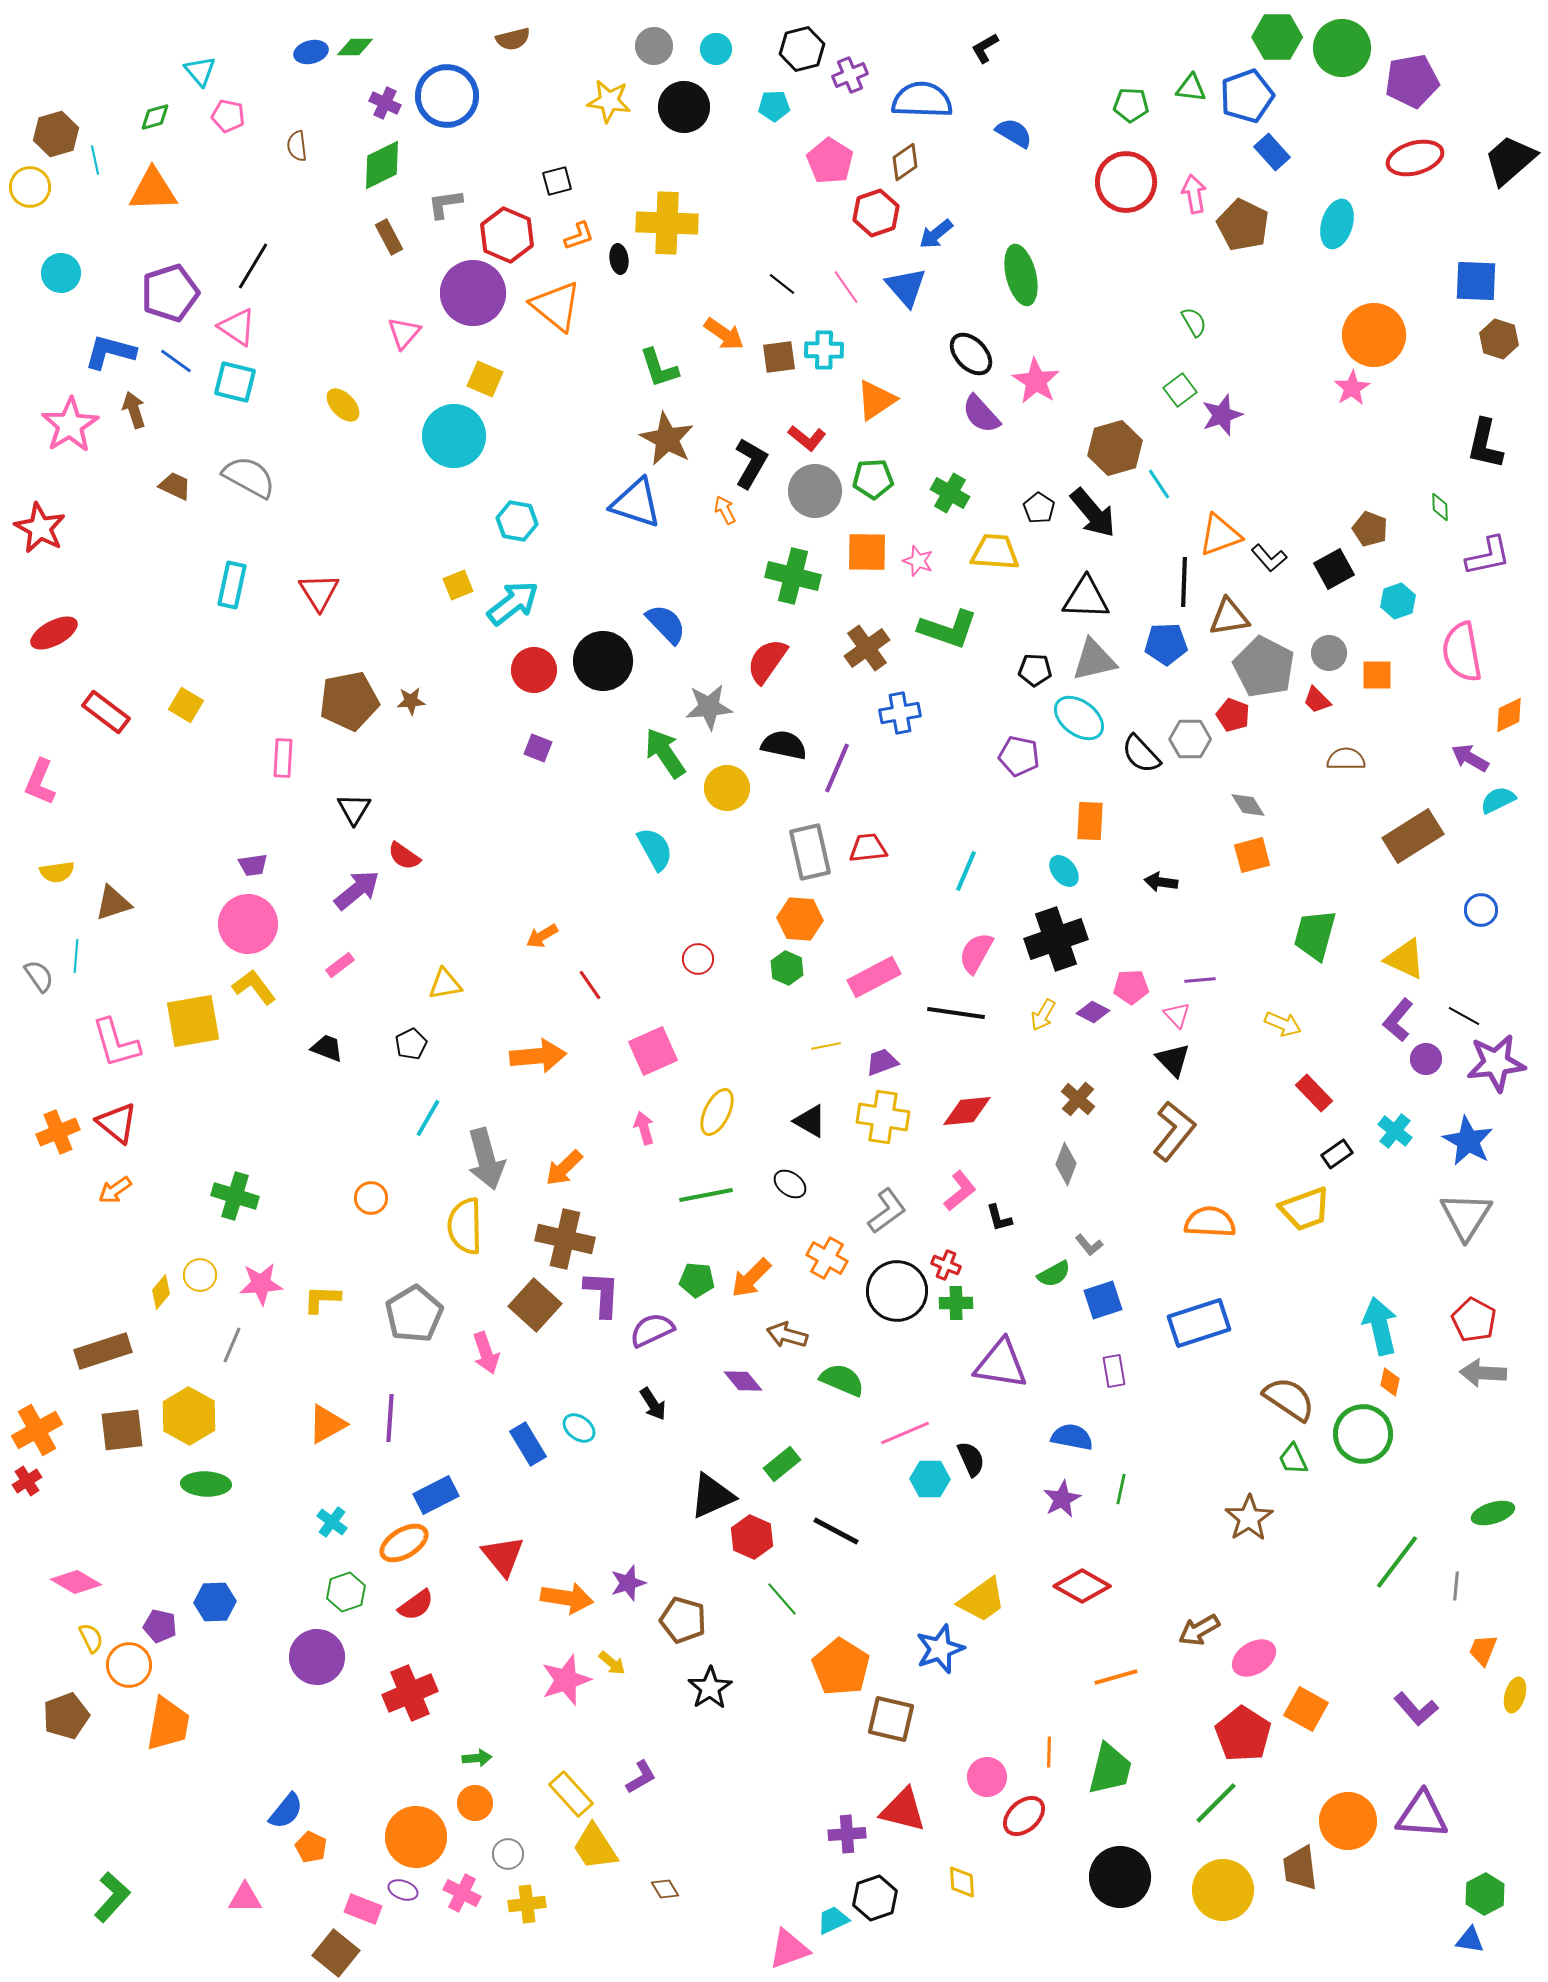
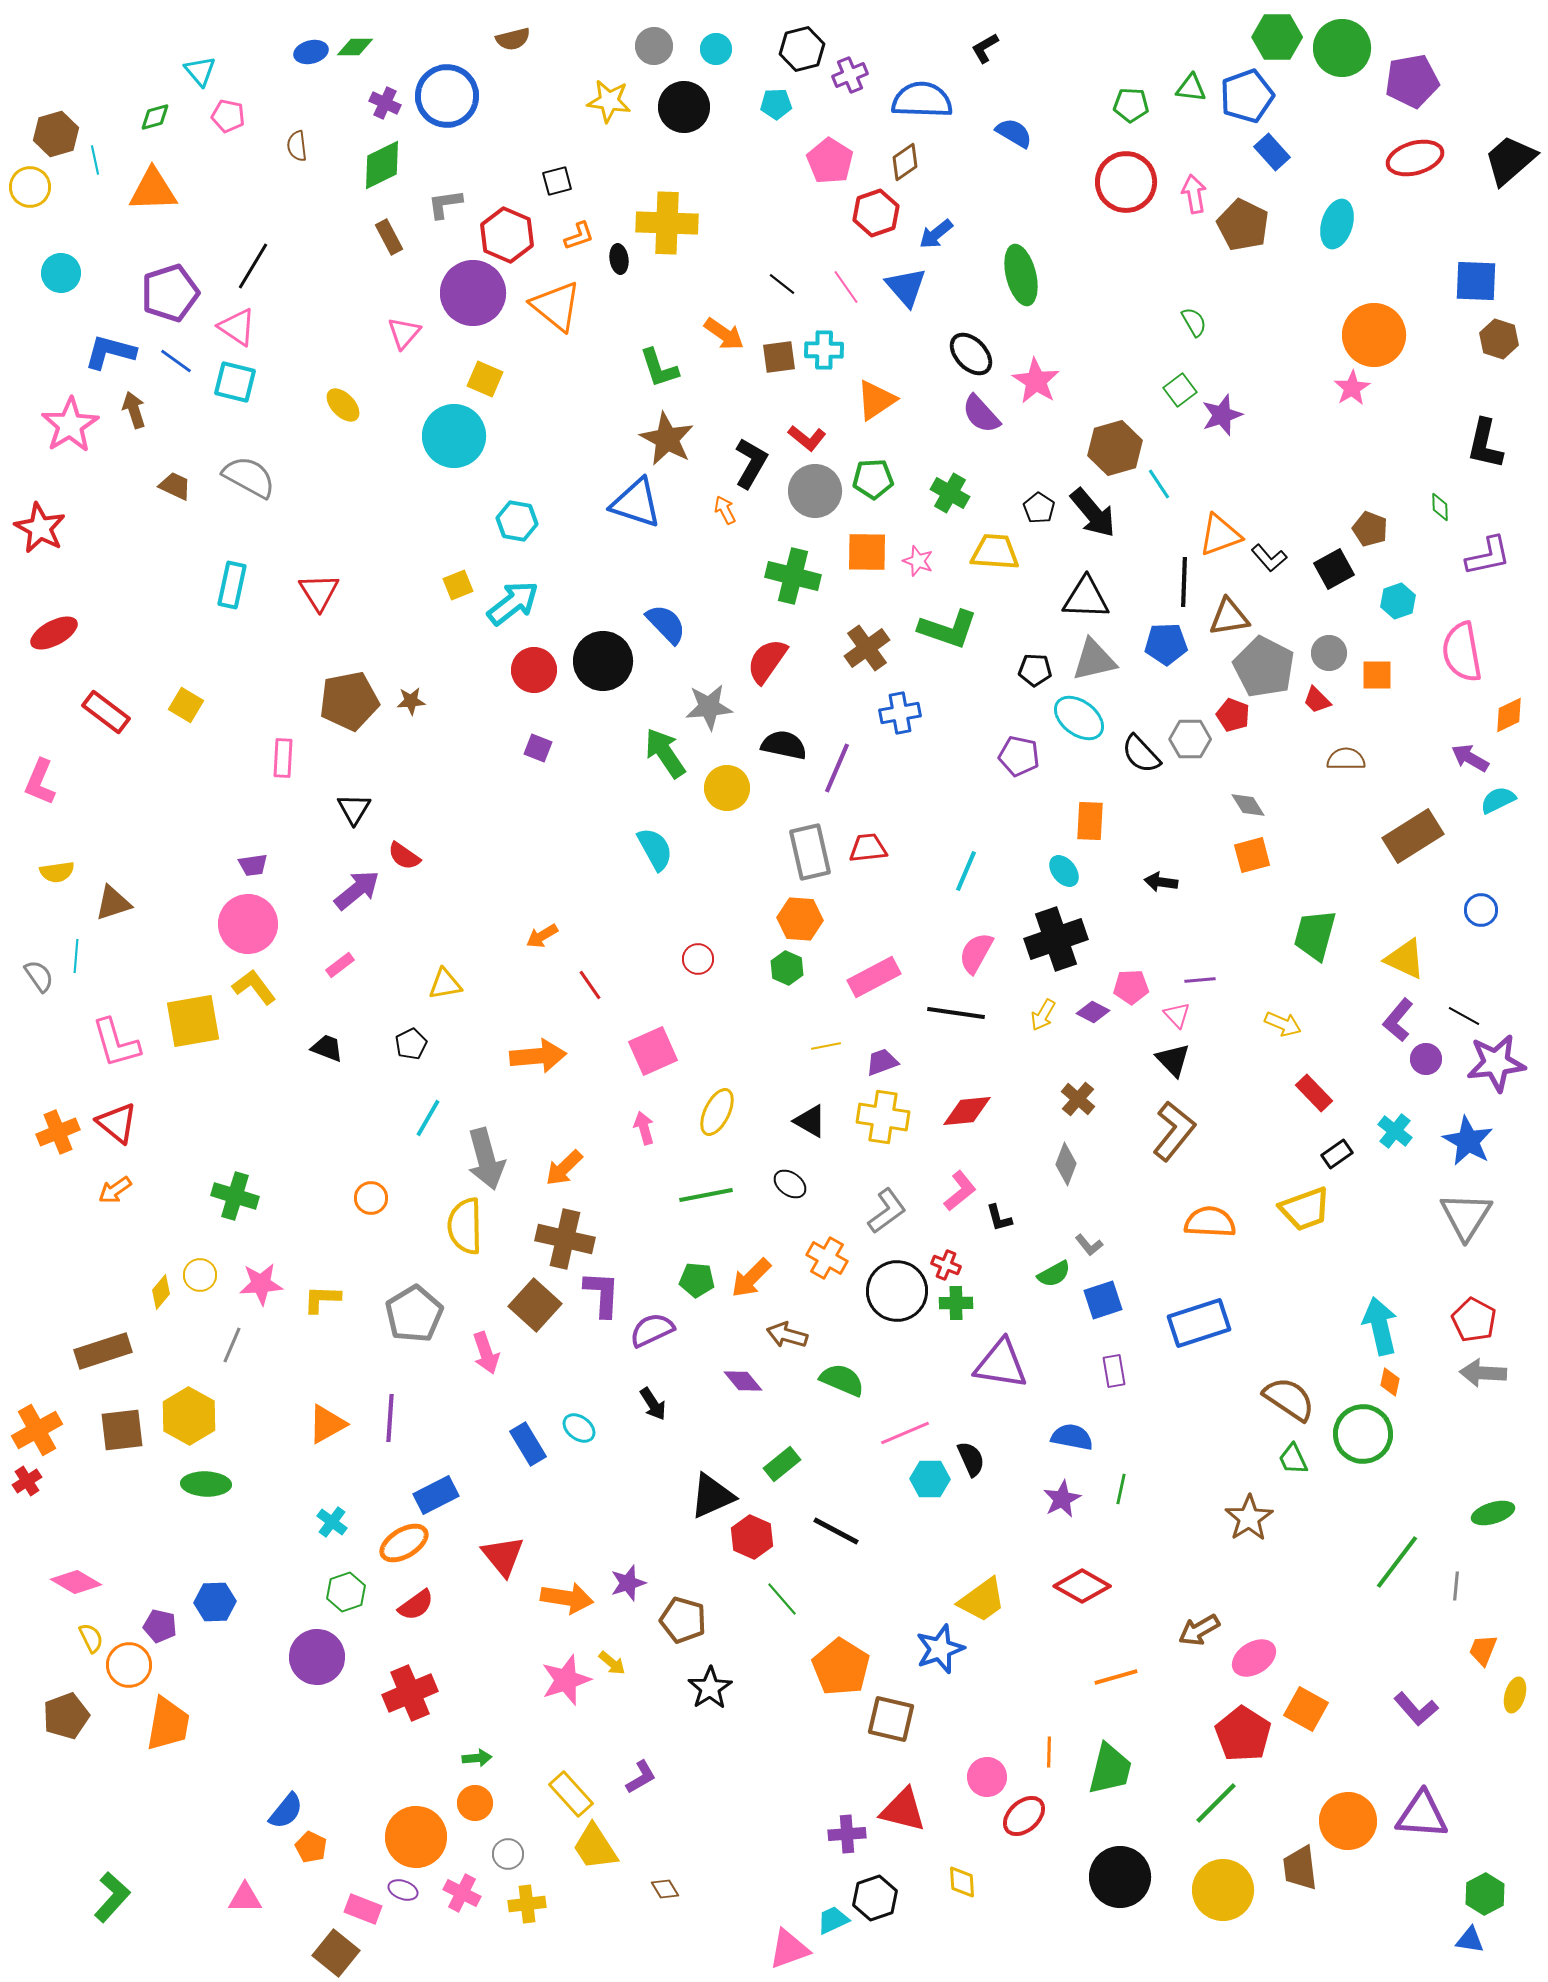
cyan pentagon at (774, 106): moved 2 px right, 2 px up
